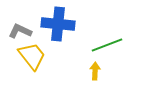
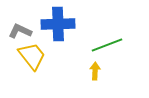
blue cross: rotated 8 degrees counterclockwise
